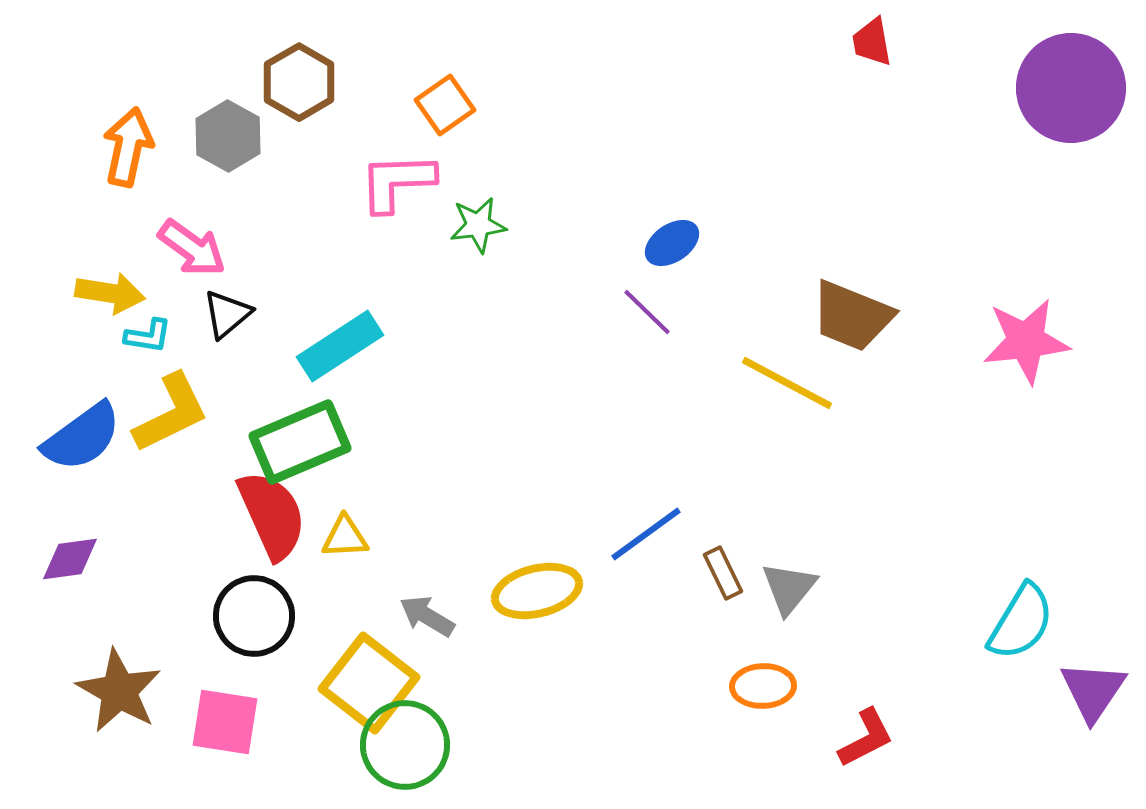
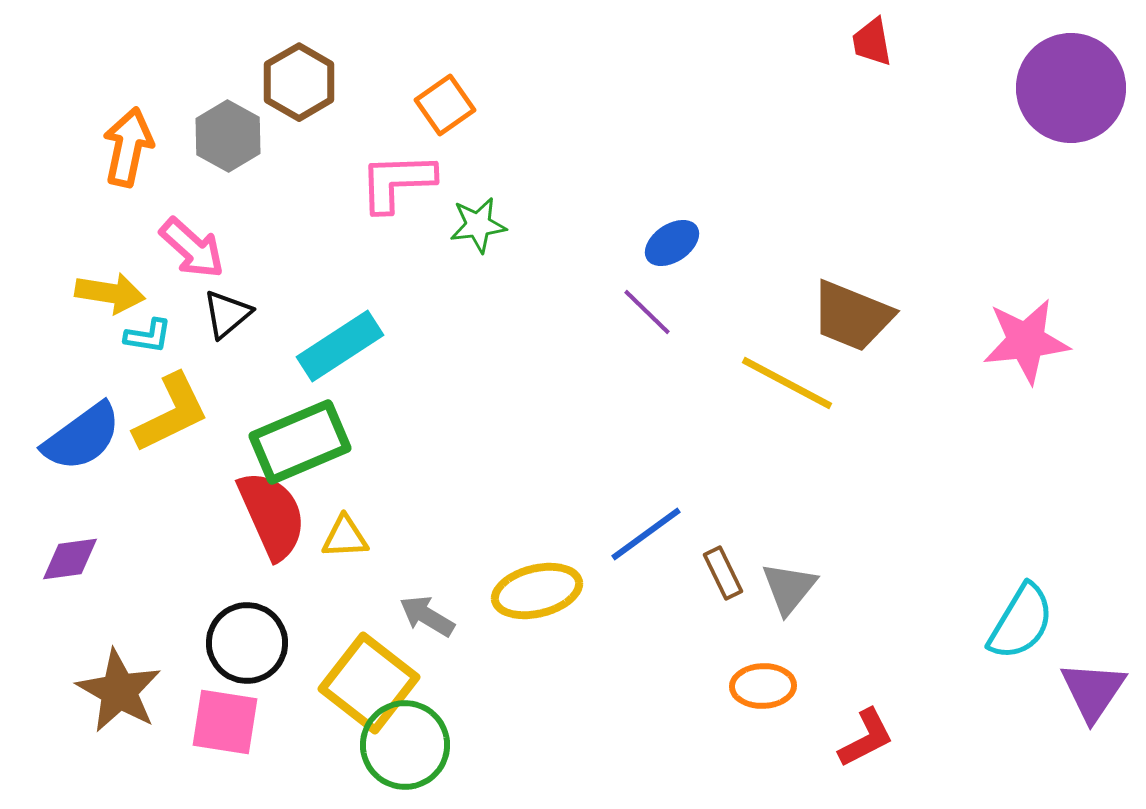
pink arrow: rotated 6 degrees clockwise
black circle: moved 7 px left, 27 px down
